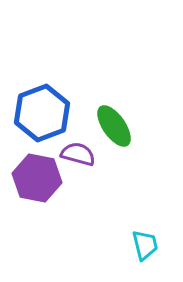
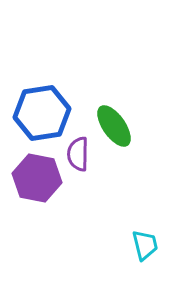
blue hexagon: rotated 12 degrees clockwise
purple semicircle: rotated 104 degrees counterclockwise
